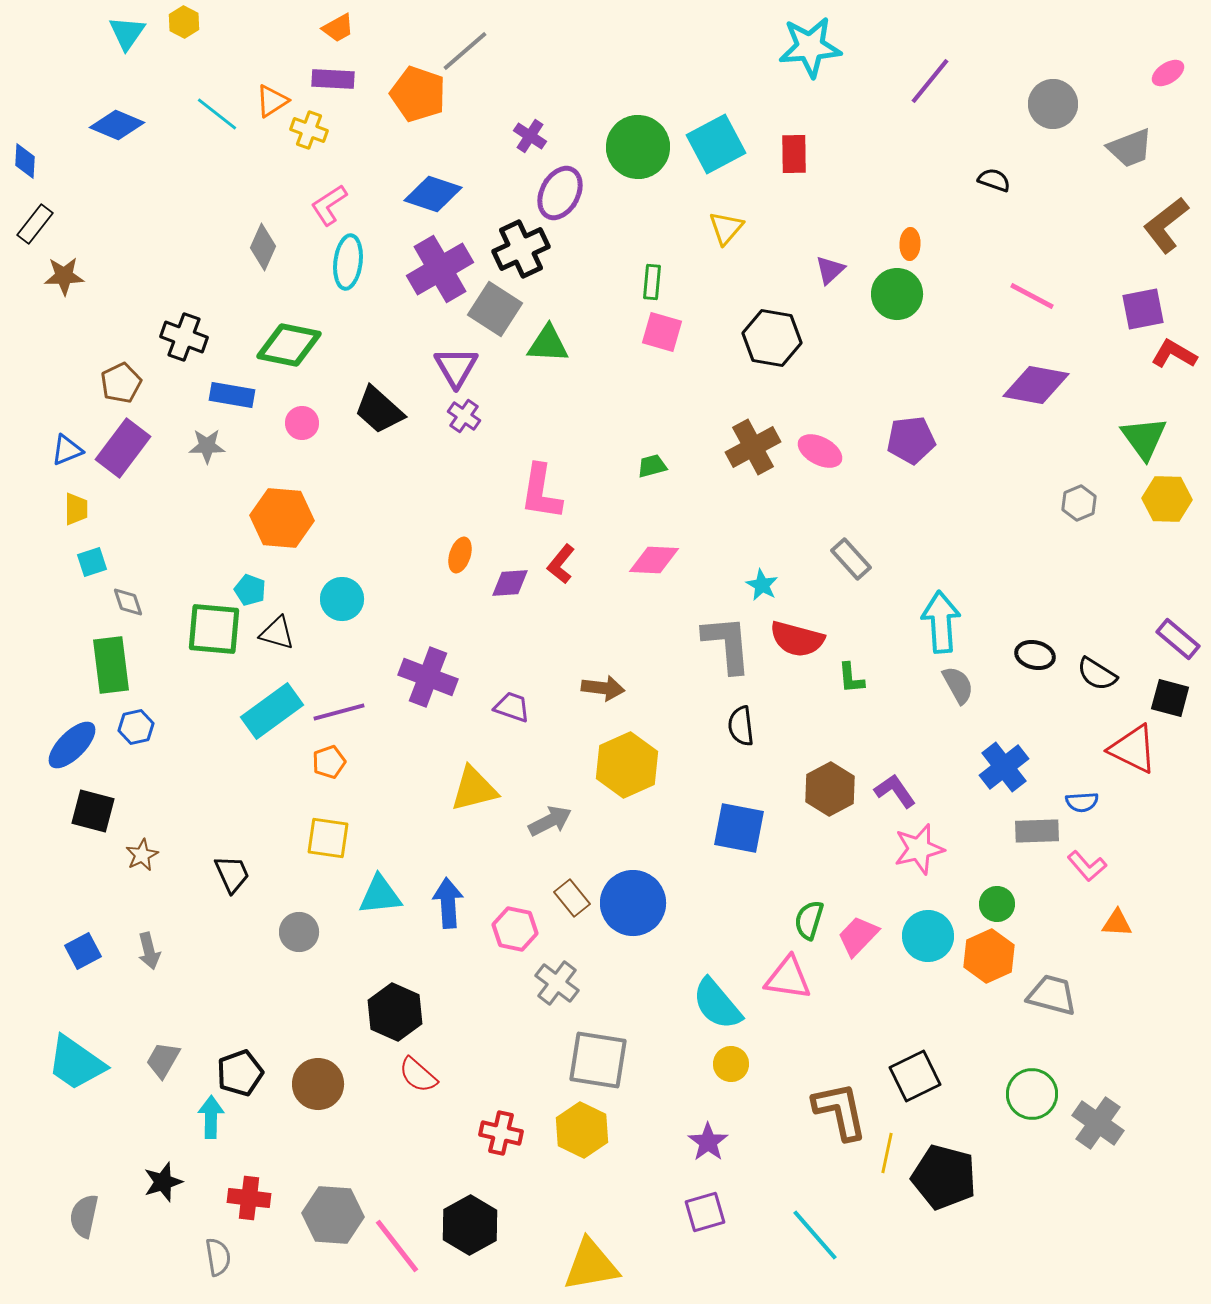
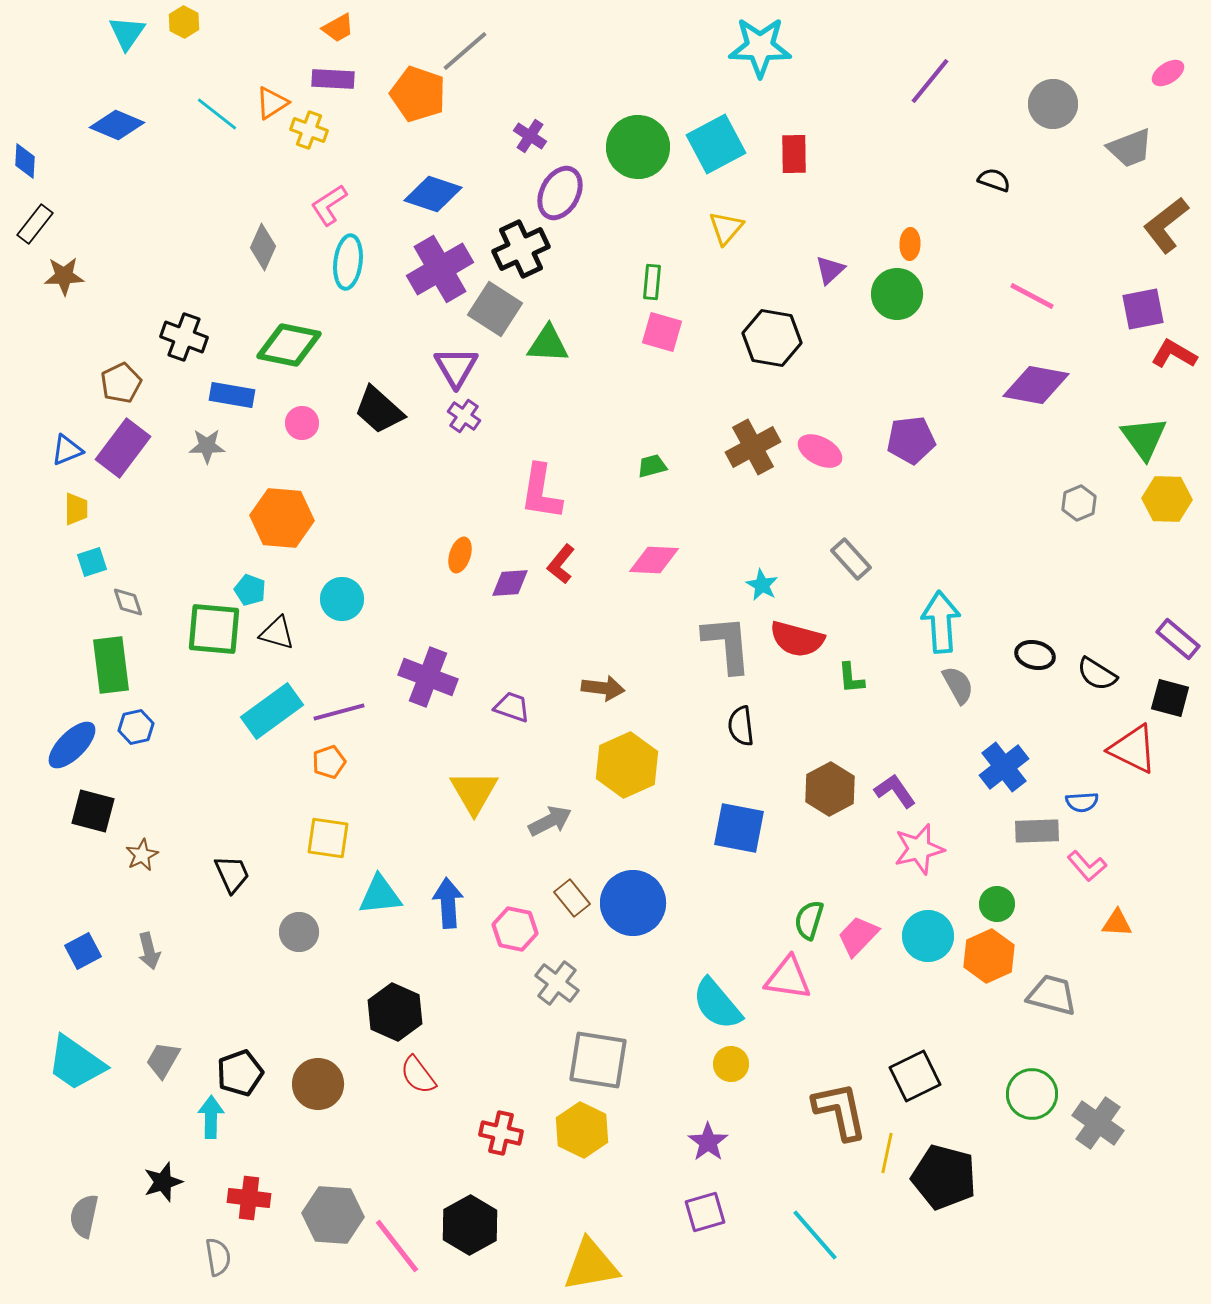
cyan star at (810, 47): moved 50 px left; rotated 6 degrees clockwise
orange triangle at (272, 101): moved 2 px down
yellow triangle at (474, 789): moved 3 px down; rotated 46 degrees counterclockwise
red semicircle at (418, 1075): rotated 12 degrees clockwise
